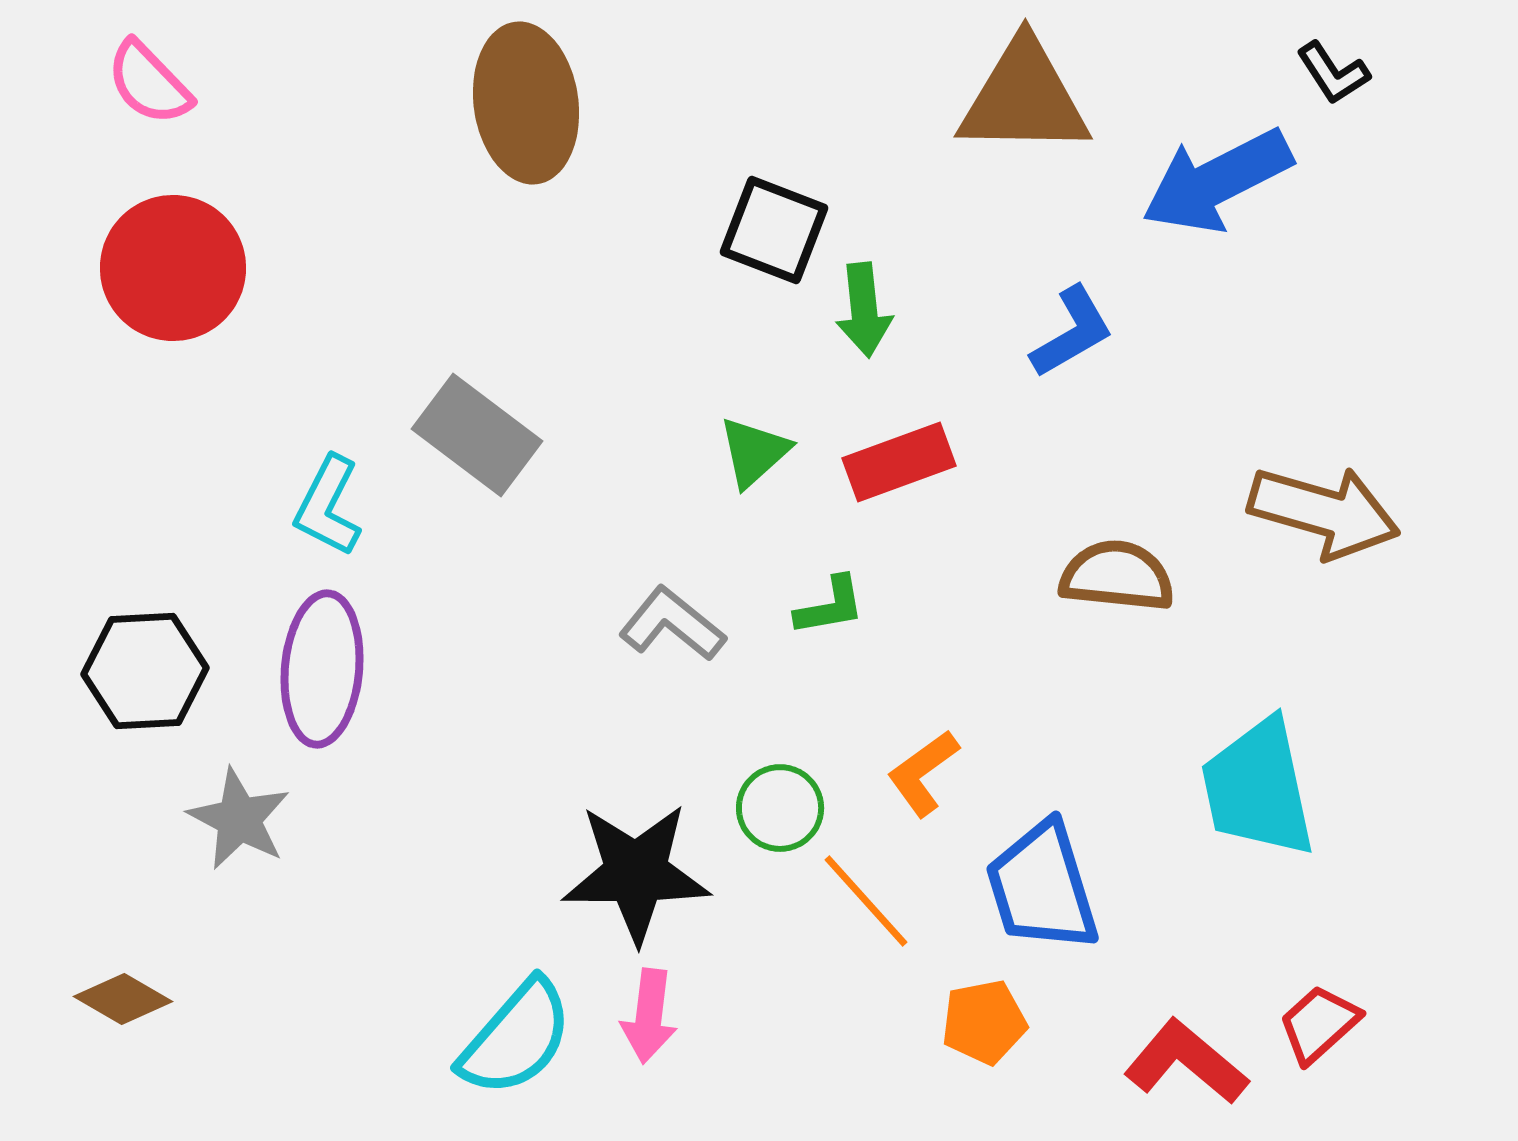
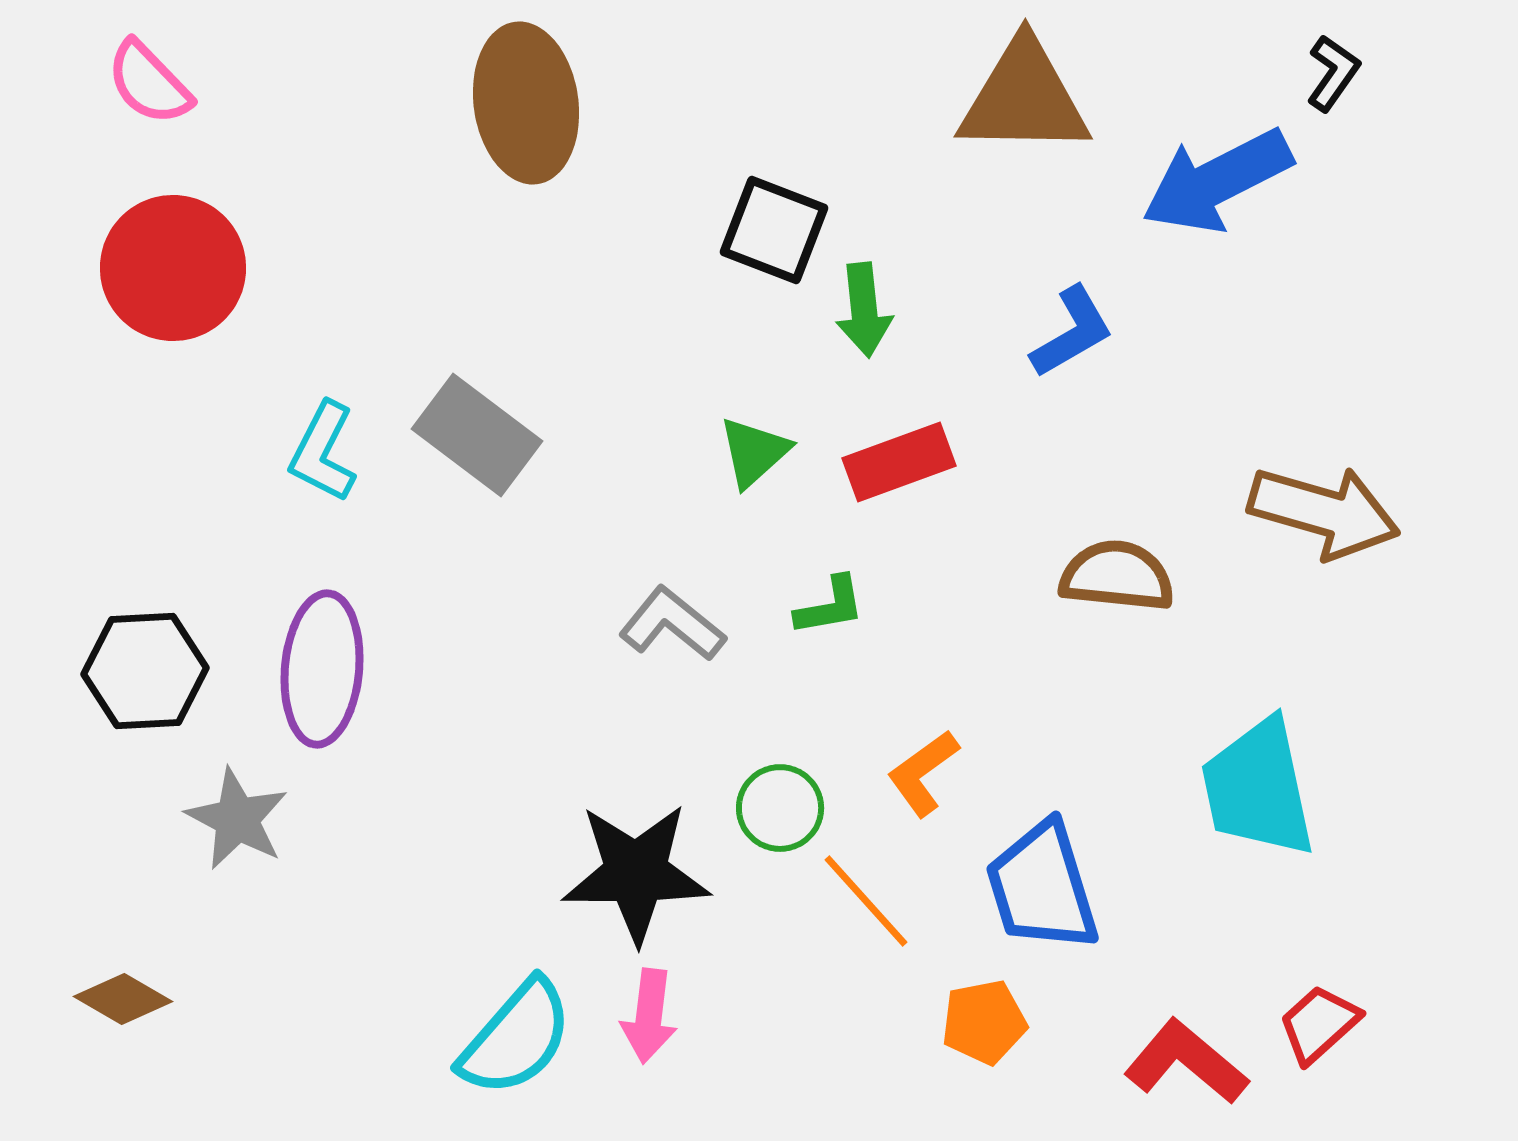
black L-shape: rotated 112 degrees counterclockwise
cyan L-shape: moved 5 px left, 54 px up
gray star: moved 2 px left
